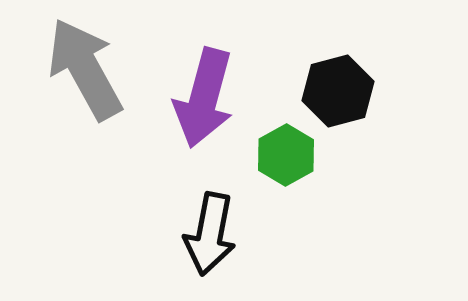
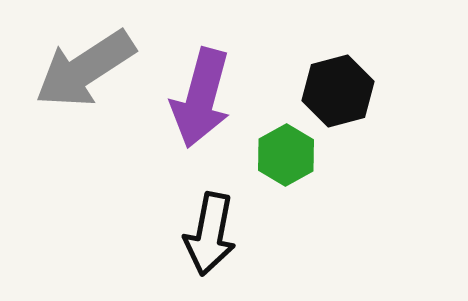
gray arrow: rotated 94 degrees counterclockwise
purple arrow: moved 3 px left
